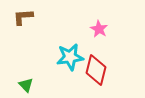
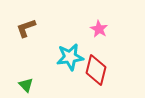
brown L-shape: moved 3 px right, 11 px down; rotated 15 degrees counterclockwise
